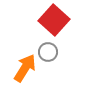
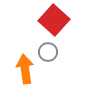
orange arrow: moved 1 px down; rotated 40 degrees counterclockwise
